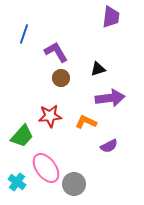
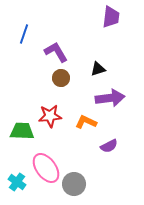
green trapezoid: moved 5 px up; rotated 130 degrees counterclockwise
